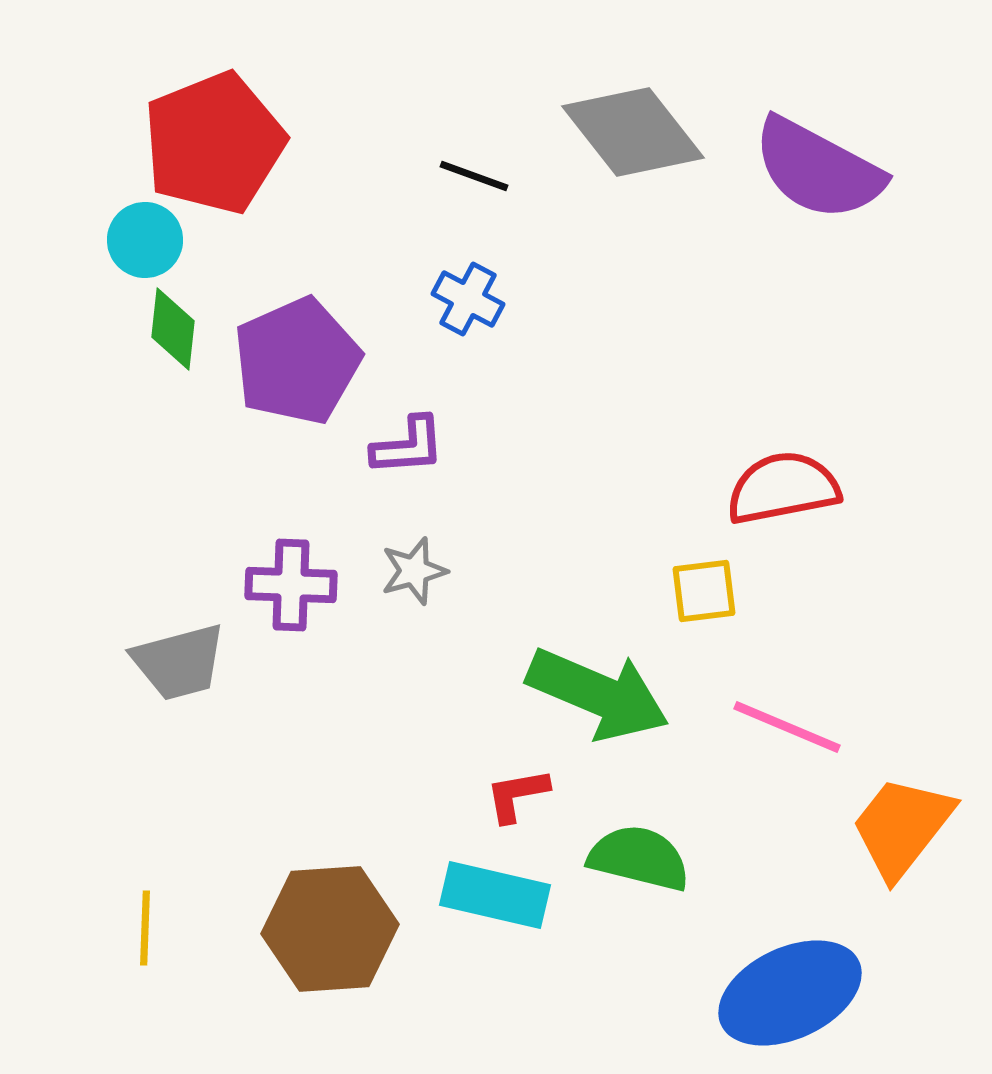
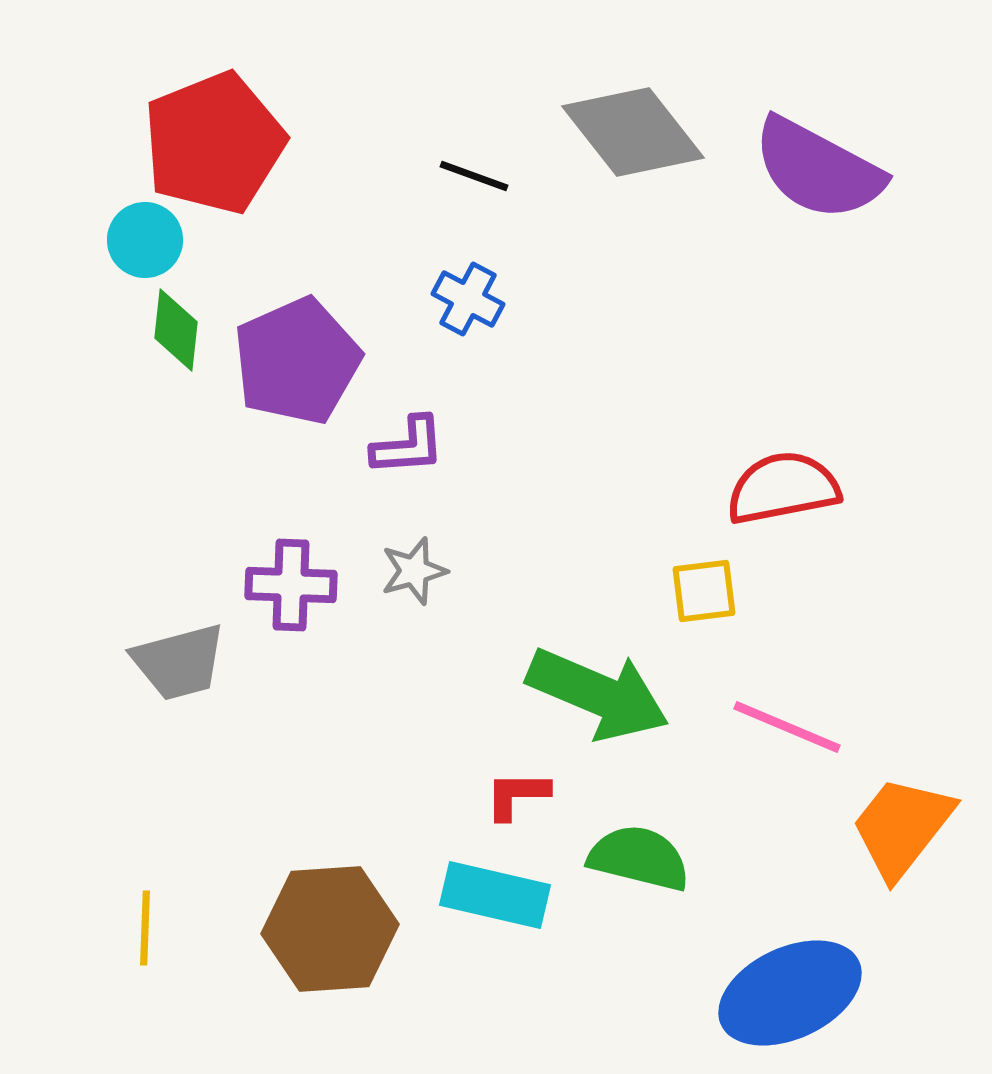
green diamond: moved 3 px right, 1 px down
red L-shape: rotated 10 degrees clockwise
